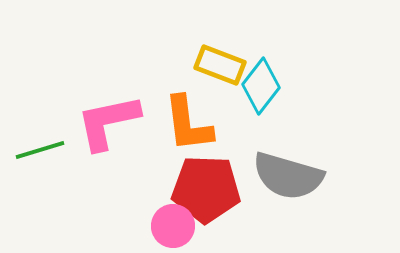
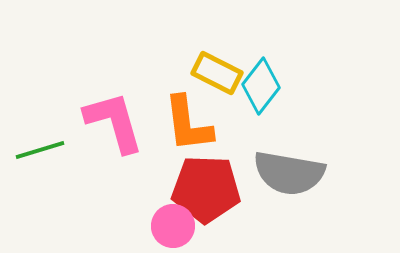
yellow rectangle: moved 3 px left, 8 px down; rotated 6 degrees clockwise
pink L-shape: moved 6 px right; rotated 86 degrees clockwise
gray semicircle: moved 1 px right, 3 px up; rotated 6 degrees counterclockwise
